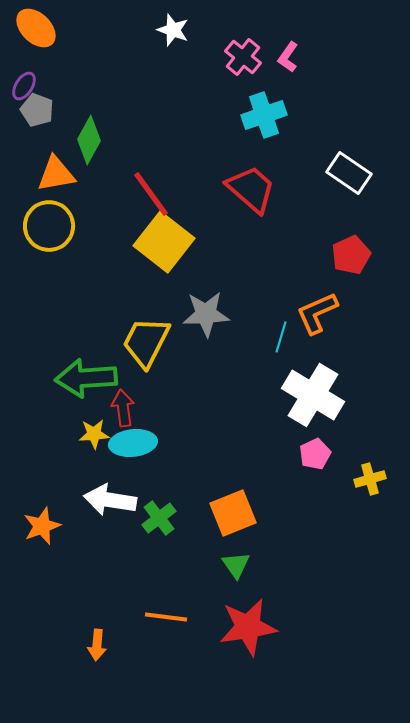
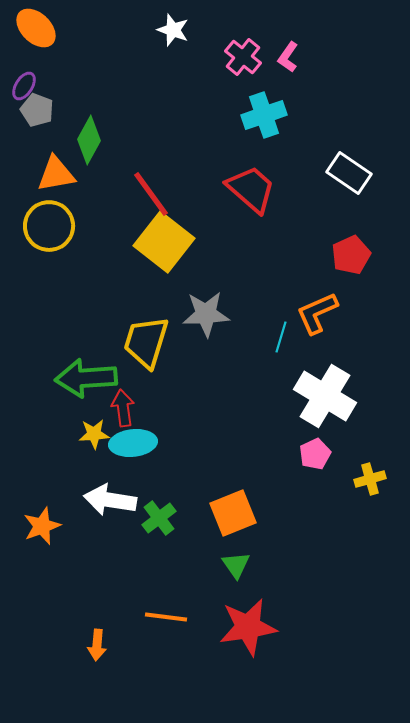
yellow trapezoid: rotated 10 degrees counterclockwise
white cross: moved 12 px right, 1 px down
